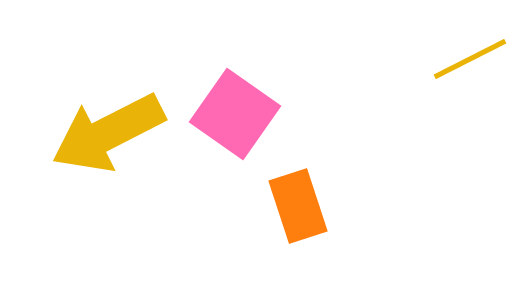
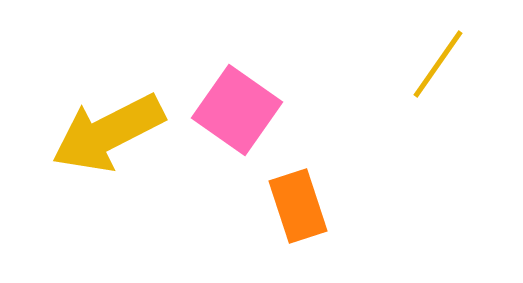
yellow line: moved 32 px left, 5 px down; rotated 28 degrees counterclockwise
pink square: moved 2 px right, 4 px up
